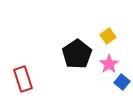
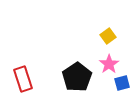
black pentagon: moved 23 px down
blue square: moved 1 px down; rotated 35 degrees clockwise
